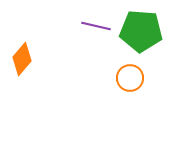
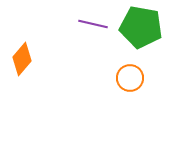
purple line: moved 3 px left, 2 px up
green pentagon: moved 4 px up; rotated 6 degrees clockwise
